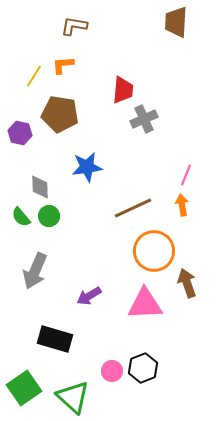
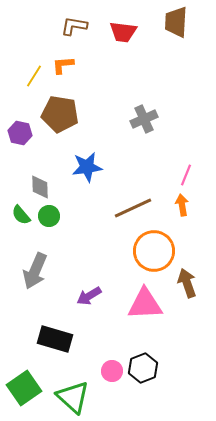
red trapezoid: moved 58 px up; rotated 92 degrees clockwise
green semicircle: moved 2 px up
